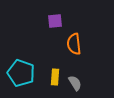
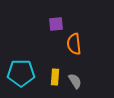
purple square: moved 1 px right, 3 px down
cyan pentagon: rotated 20 degrees counterclockwise
gray semicircle: moved 2 px up
